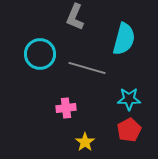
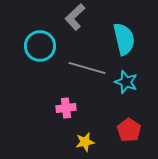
gray L-shape: rotated 24 degrees clockwise
cyan semicircle: rotated 28 degrees counterclockwise
cyan circle: moved 8 px up
cyan star: moved 3 px left, 17 px up; rotated 20 degrees clockwise
red pentagon: rotated 10 degrees counterclockwise
yellow star: rotated 24 degrees clockwise
